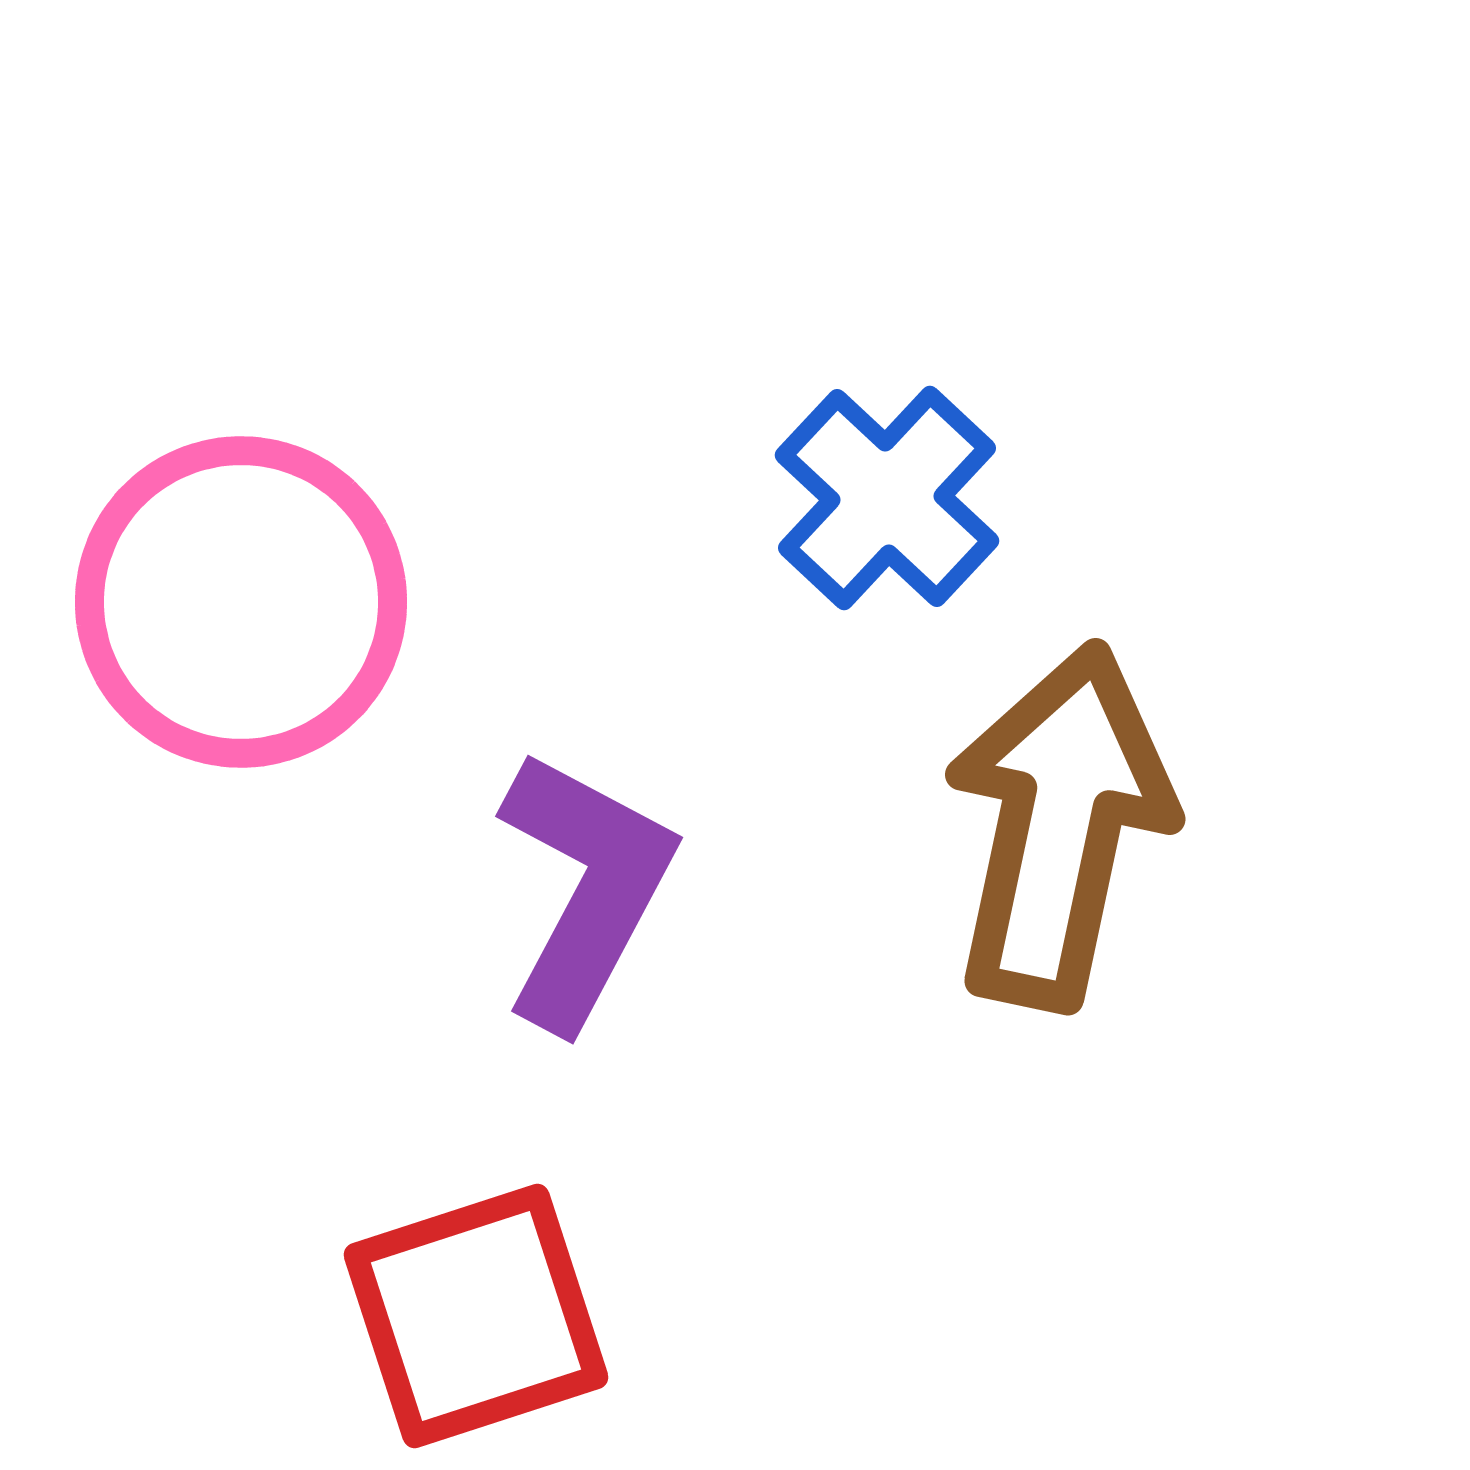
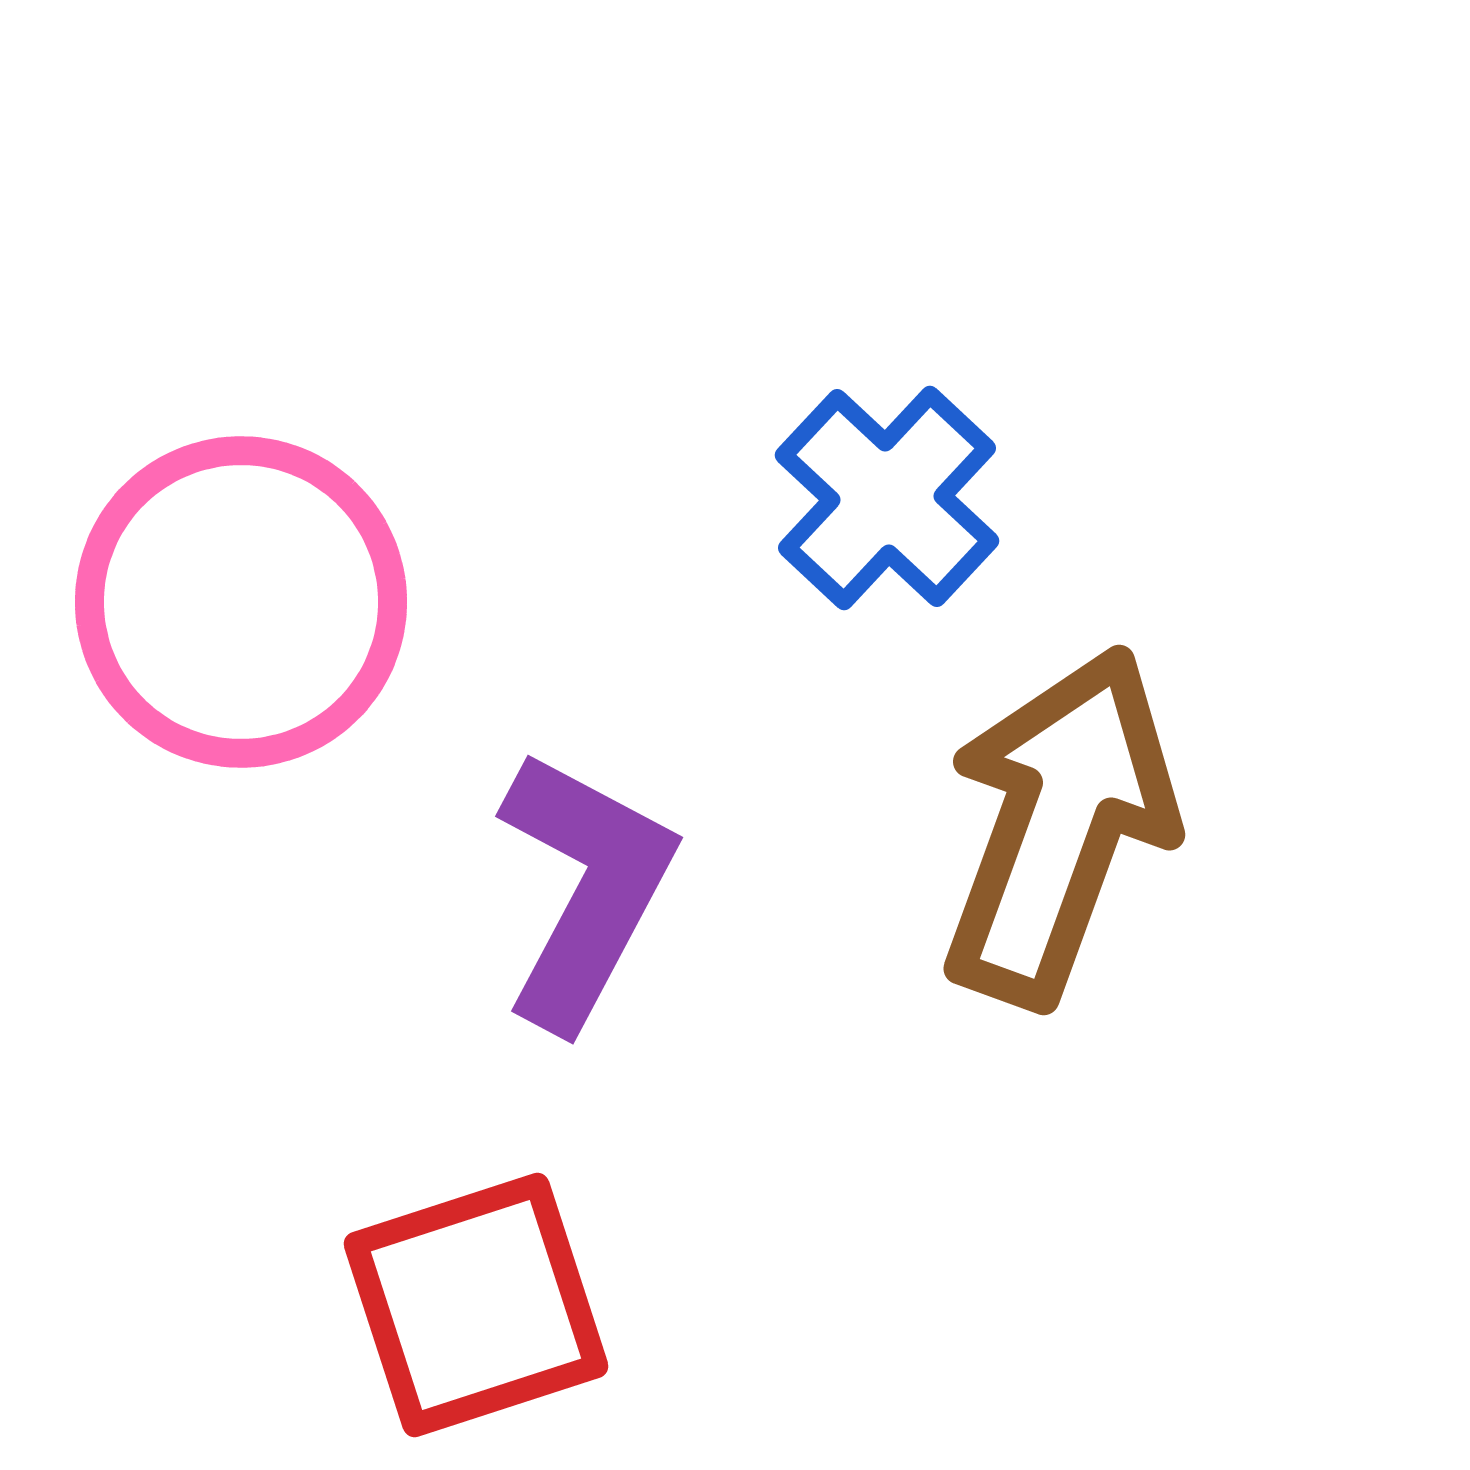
brown arrow: rotated 8 degrees clockwise
red square: moved 11 px up
